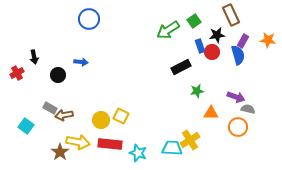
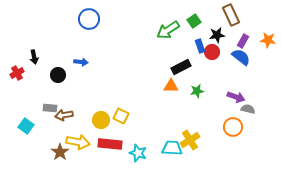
blue semicircle: moved 3 px right, 2 px down; rotated 36 degrees counterclockwise
gray rectangle: rotated 24 degrees counterclockwise
orange triangle: moved 40 px left, 27 px up
orange circle: moved 5 px left
